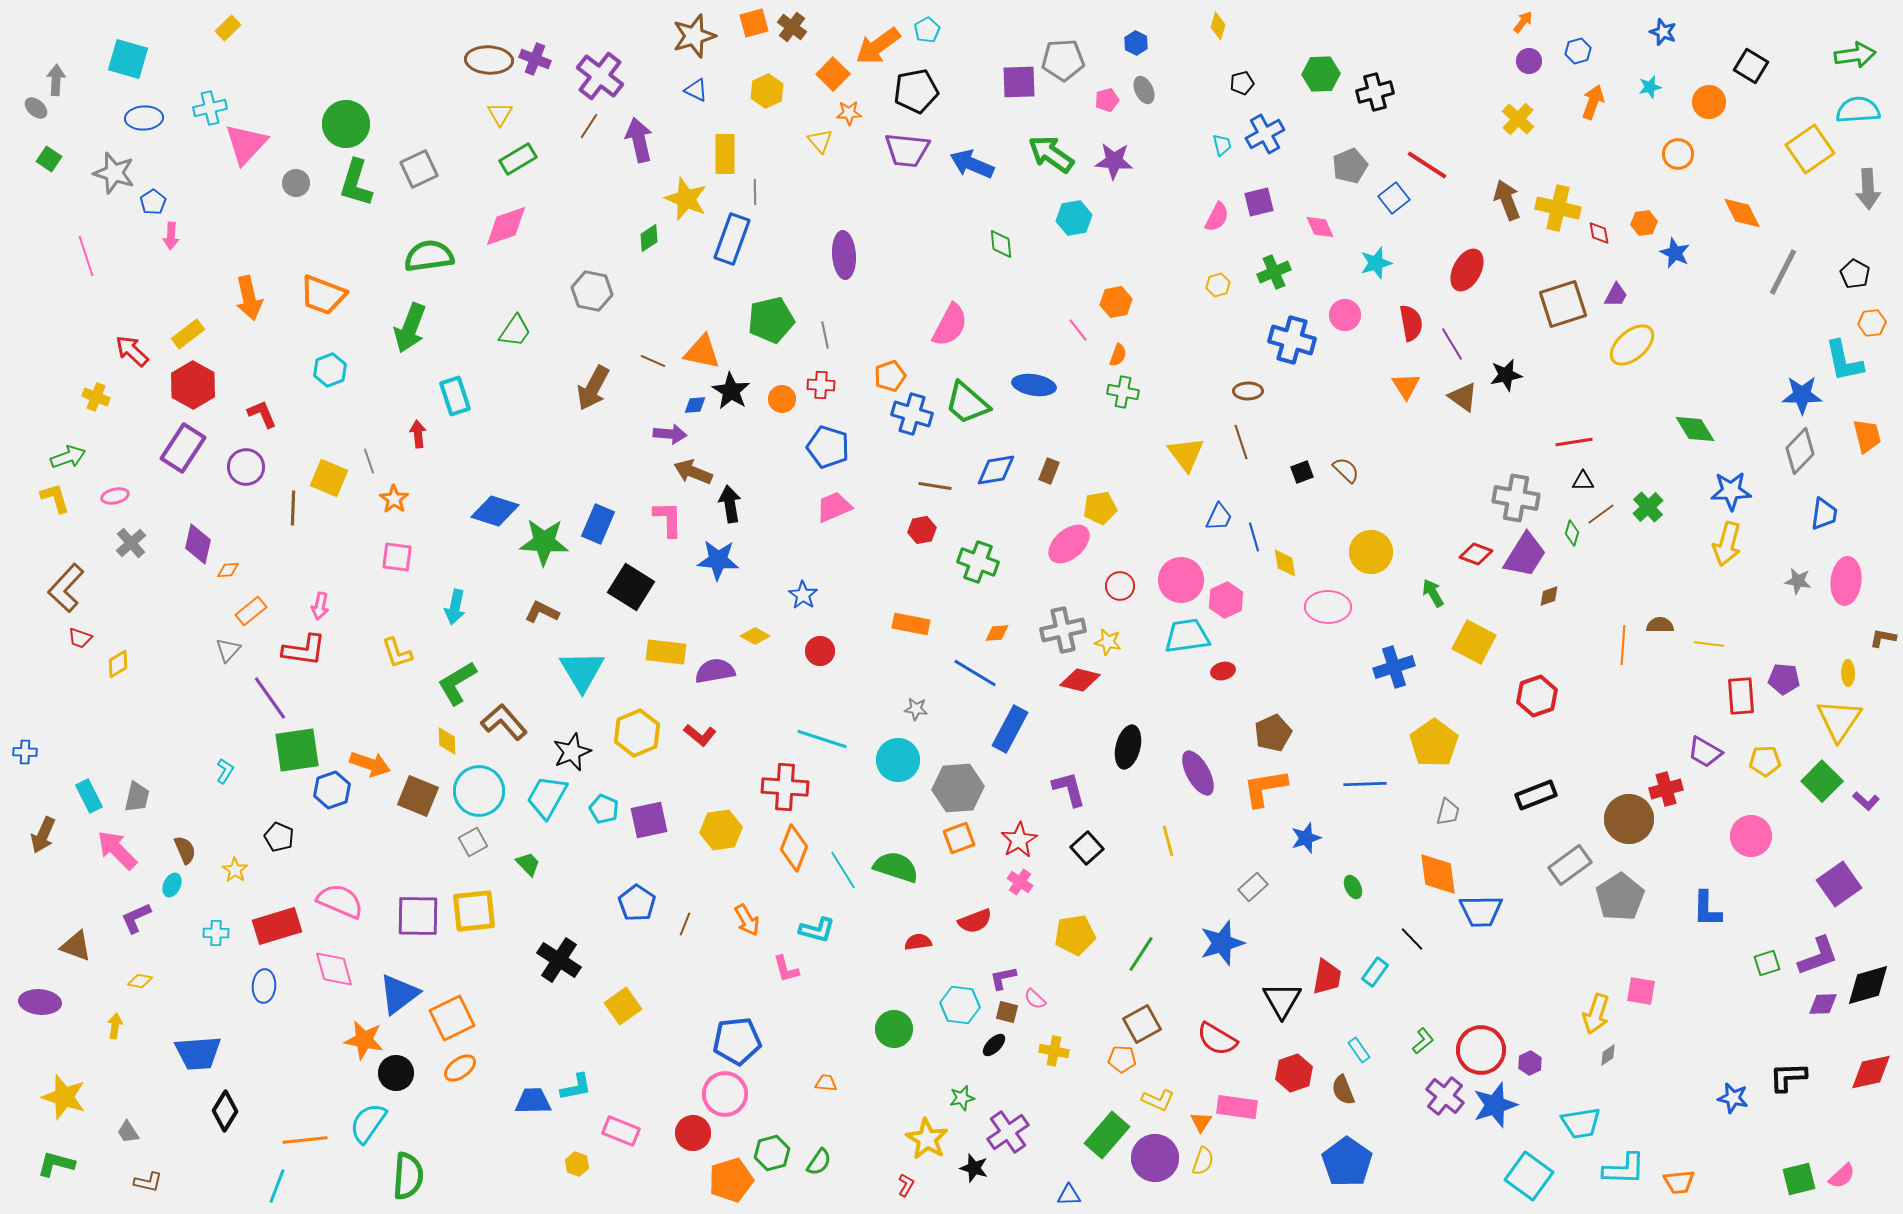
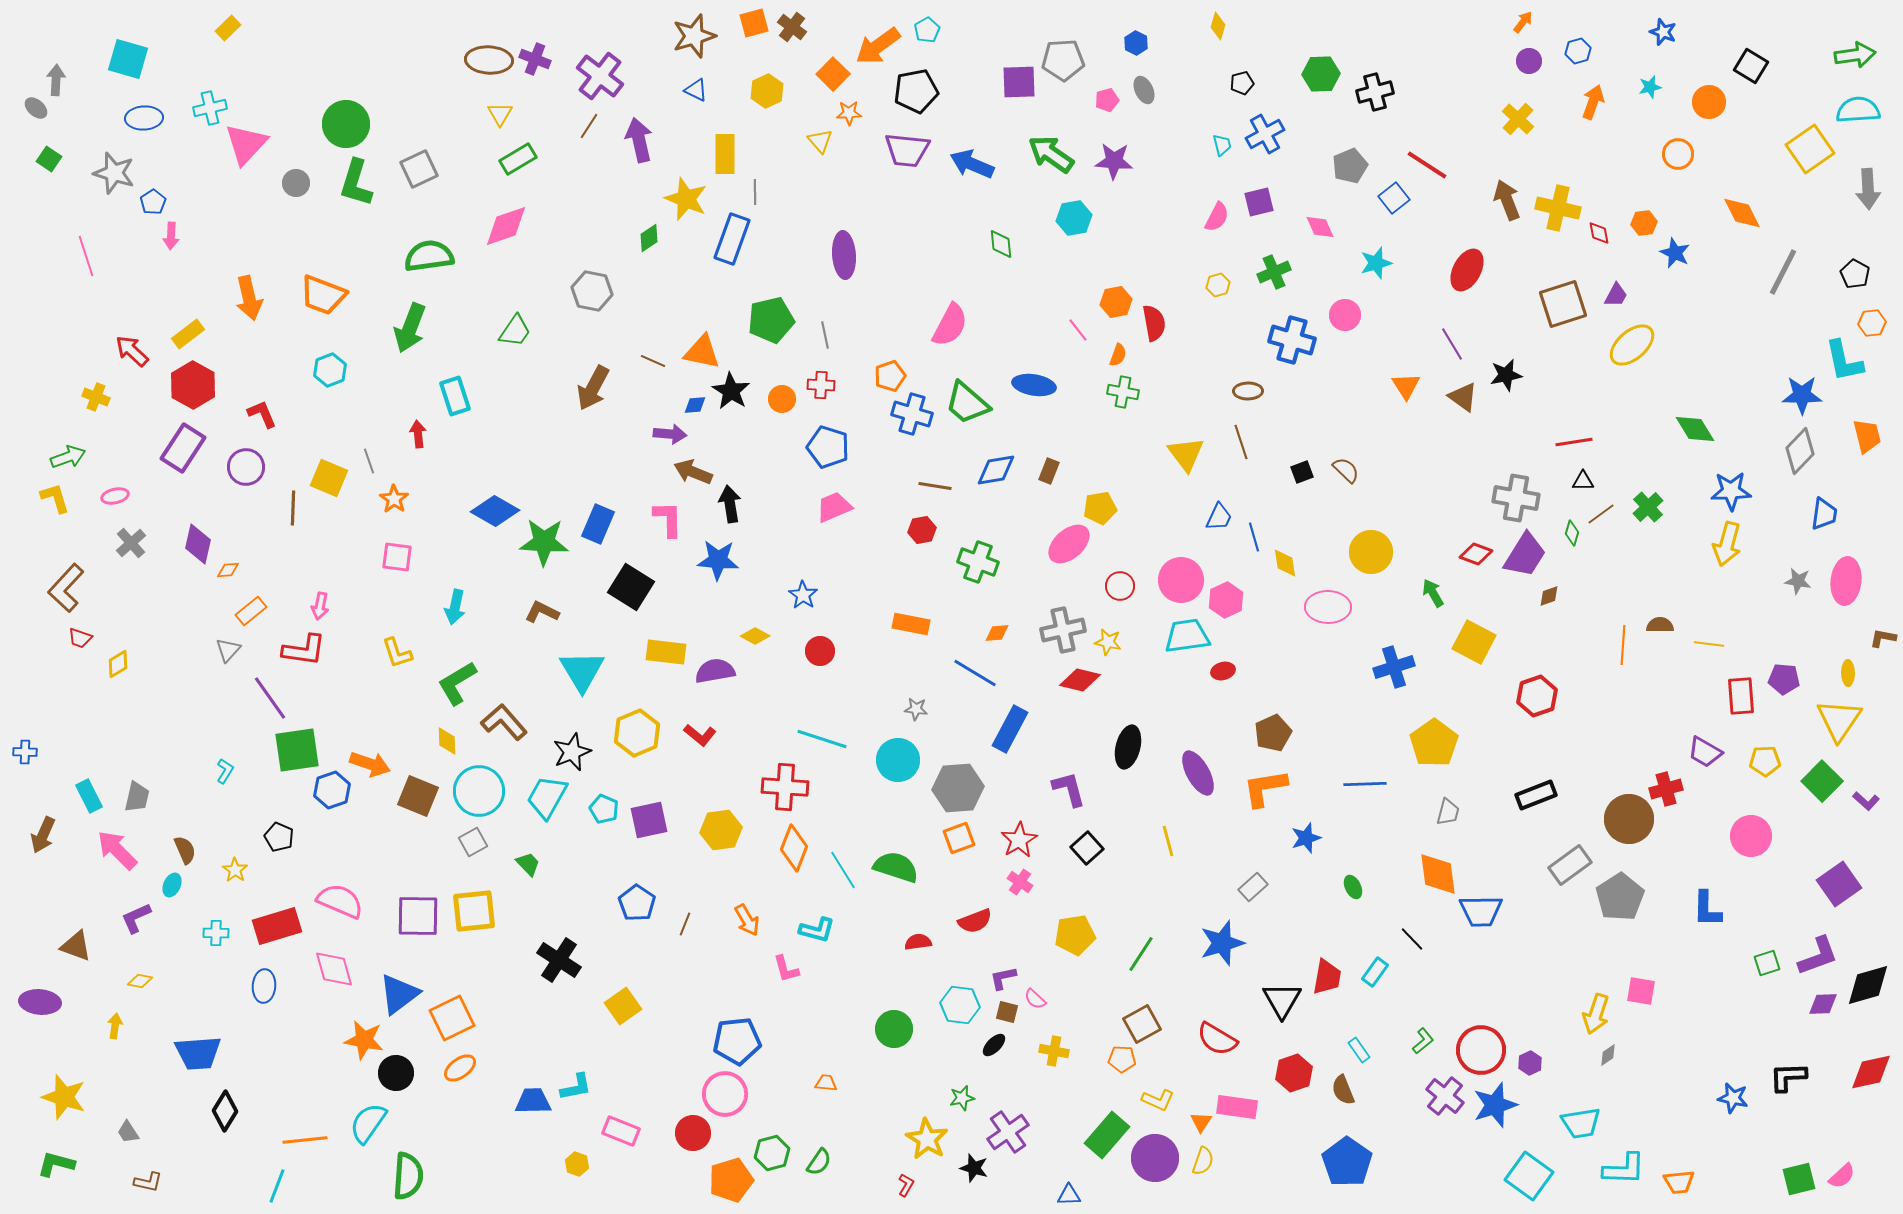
red semicircle at (1411, 323): moved 257 px left
blue diamond at (495, 511): rotated 12 degrees clockwise
